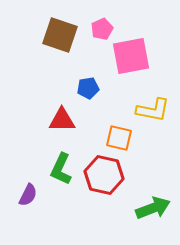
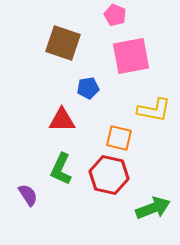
pink pentagon: moved 13 px right, 14 px up; rotated 25 degrees counterclockwise
brown square: moved 3 px right, 8 px down
yellow L-shape: moved 1 px right
red hexagon: moved 5 px right
purple semicircle: rotated 60 degrees counterclockwise
